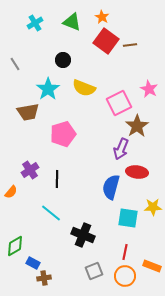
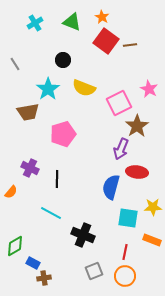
purple cross: moved 2 px up; rotated 30 degrees counterclockwise
cyan line: rotated 10 degrees counterclockwise
orange rectangle: moved 26 px up
